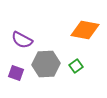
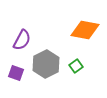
purple semicircle: rotated 90 degrees counterclockwise
gray hexagon: rotated 24 degrees counterclockwise
